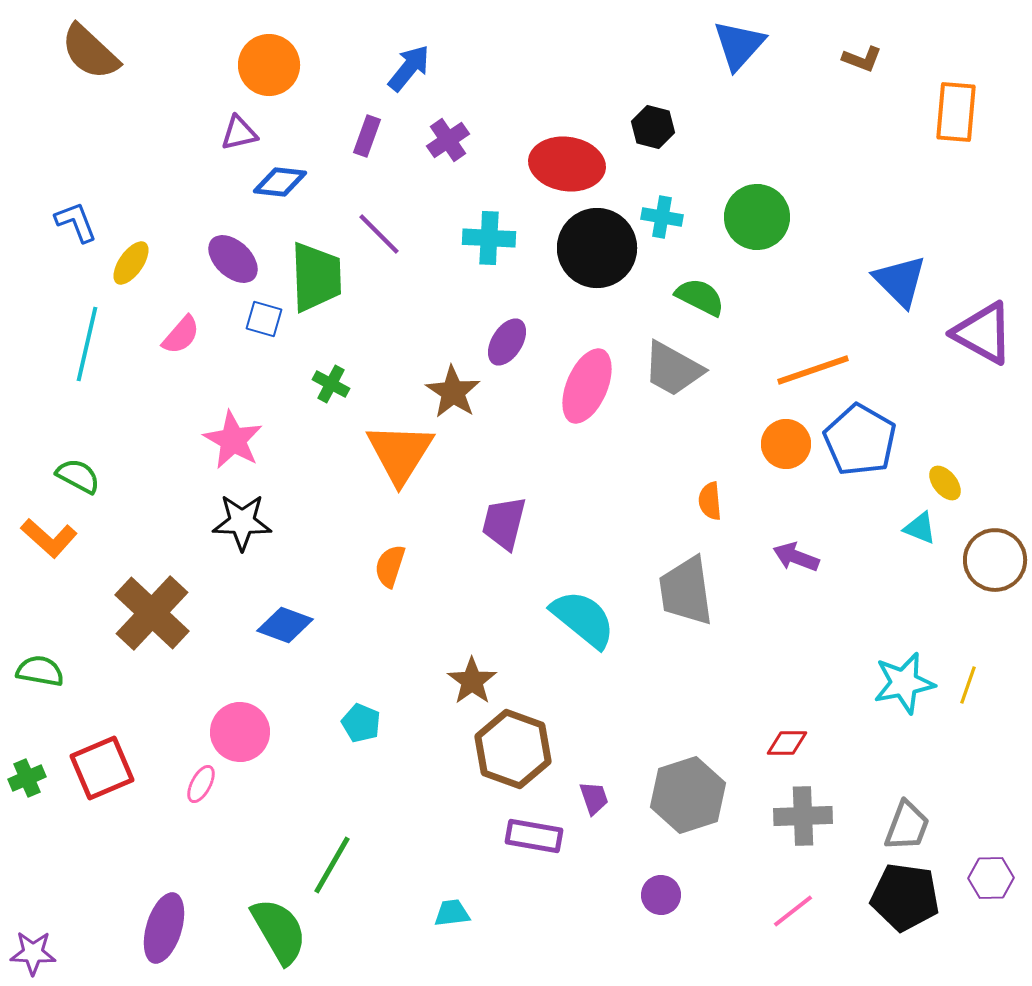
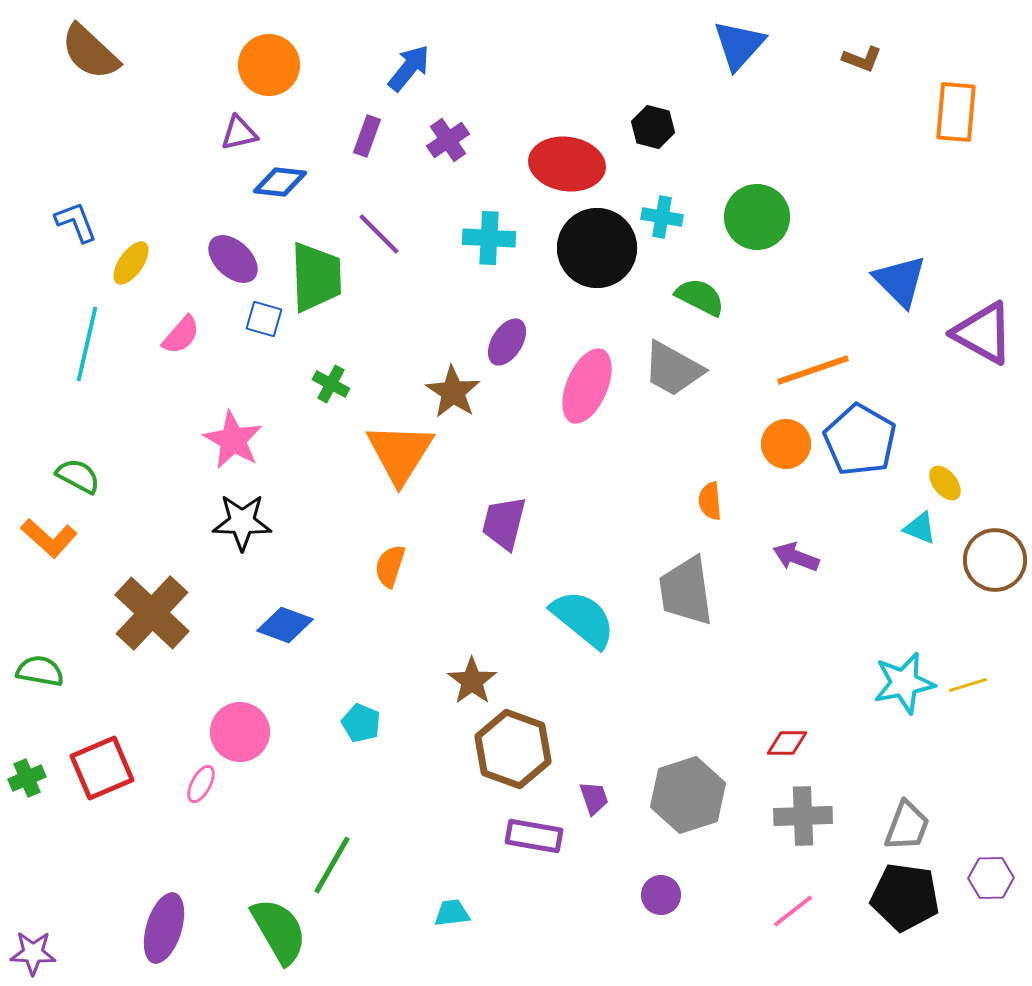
yellow line at (968, 685): rotated 54 degrees clockwise
